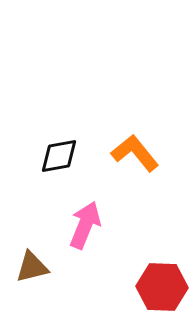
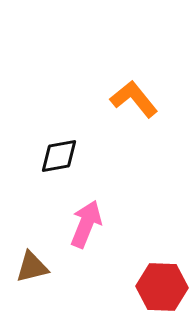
orange L-shape: moved 1 px left, 54 px up
pink arrow: moved 1 px right, 1 px up
